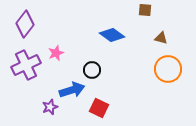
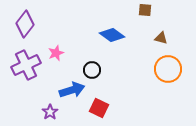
purple star: moved 5 px down; rotated 14 degrees counterclockwise
